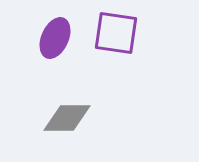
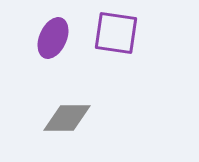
purple ellipse: moved 2 px left
